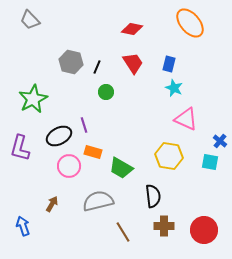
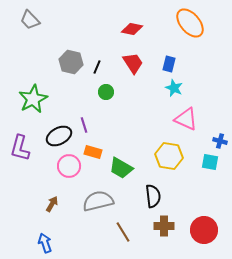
blue cross: rotated 24 degrees counterclockwise
blue arrow: moved 22 px right, 17 px down
